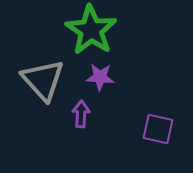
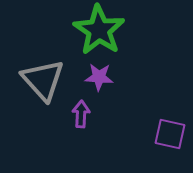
green star: moved 8 px right
purple star: moved 1 px left
purple square: moved 12 px right, 5 px down
